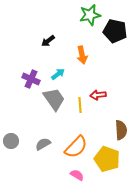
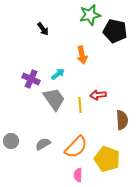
black arrow: moved 5 px left, 12 px up; rotated 88 degrees counterclockwise
brown semicircle: moved 1 px right, 10 px up
pink semicircle: moved 1 px right; rotated 120 degrees counterclockwise
